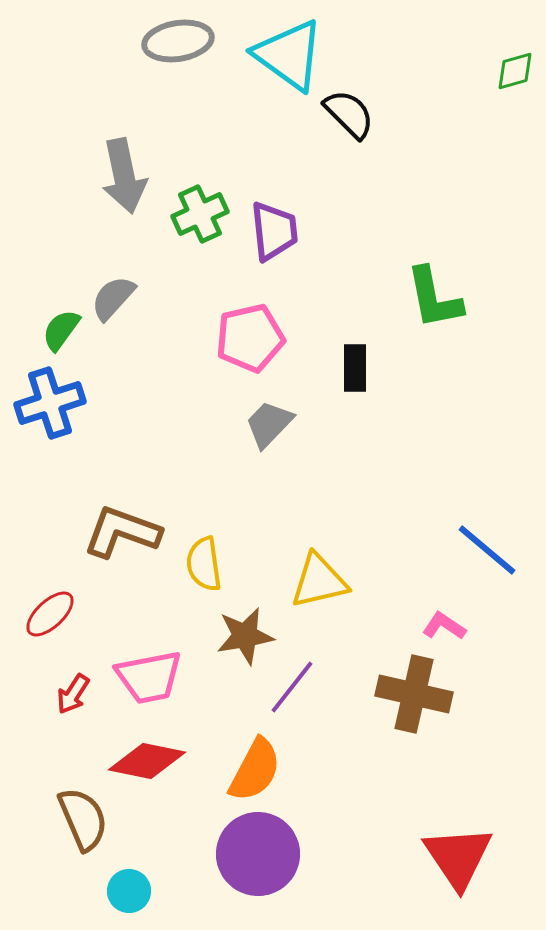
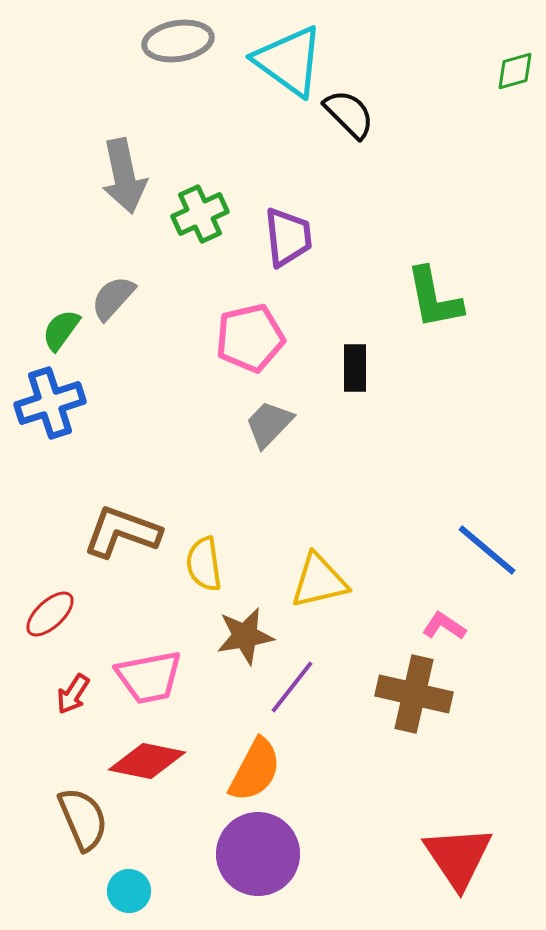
cyan triangle: moved 6 px down
purple trapezoid: moved 14 px right, 6 px down
